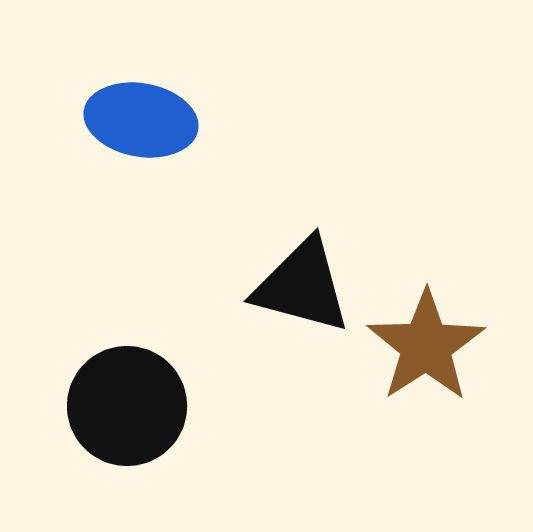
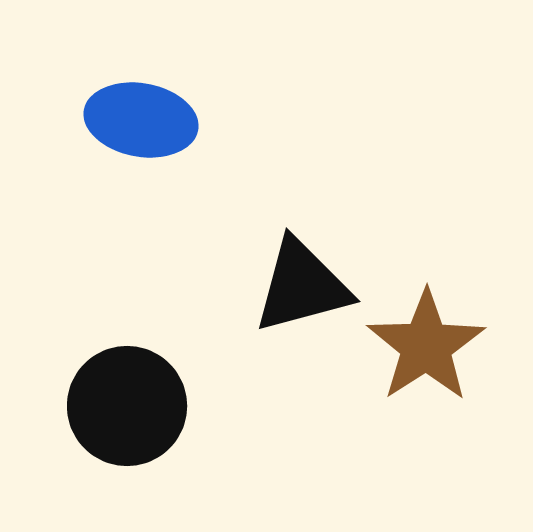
black triangle: rotated 30 degrees counterclockwise
